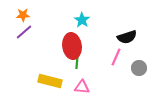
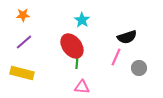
purple line: moved 10 px down
red ellipse: rotated 30 degrees counterclockwise
yellow rectangle: moved 28 px left, 8 px up
